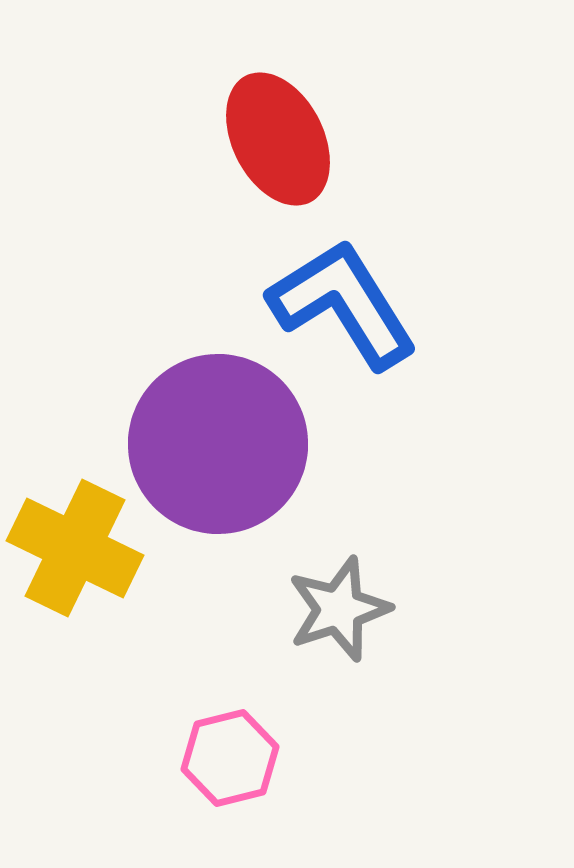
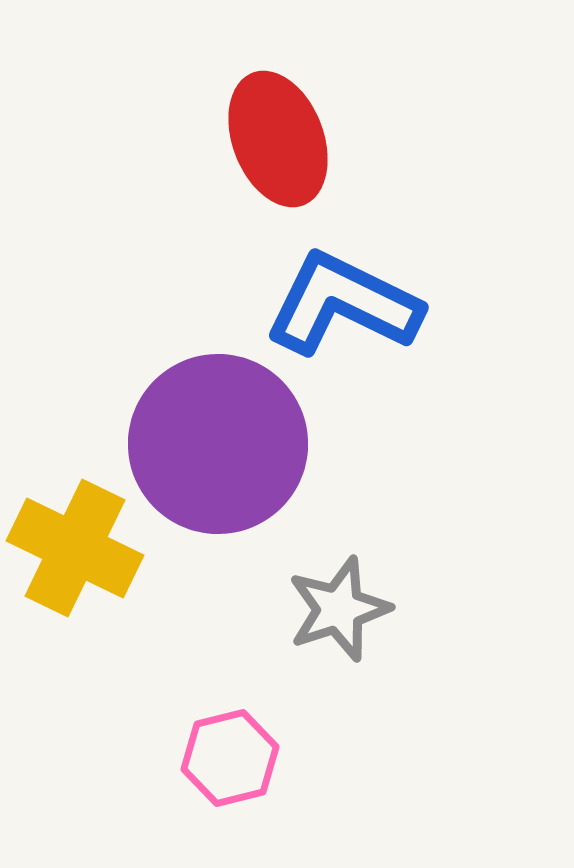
red ellipse: rotated 6 degrees clockwise
blue L-shape: rotated 32 degrees counterclockwise
